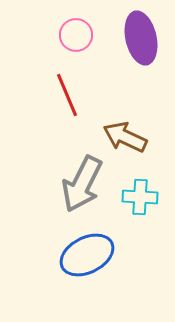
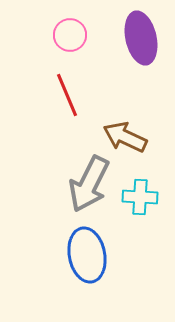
pink circle: moved 6 px left
gray arrow: moved 7 px right
blue ellipse: rotated 74 degrees counterclockwise
